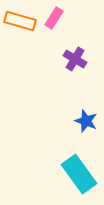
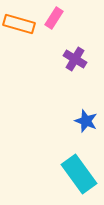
orange rectangle: moved 1 px left, 3 px down
